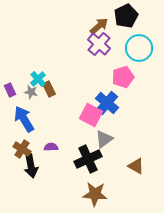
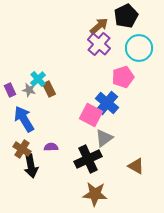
gray star: moved 2 px left, 2 px up
gray triangle: moved 1 px up
